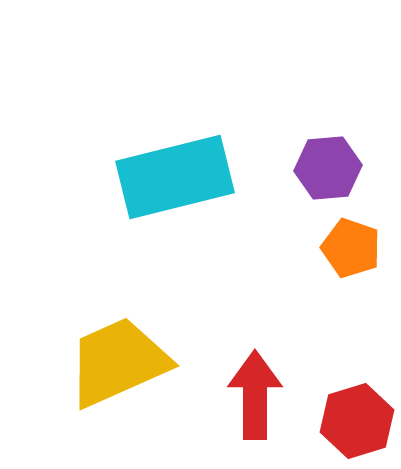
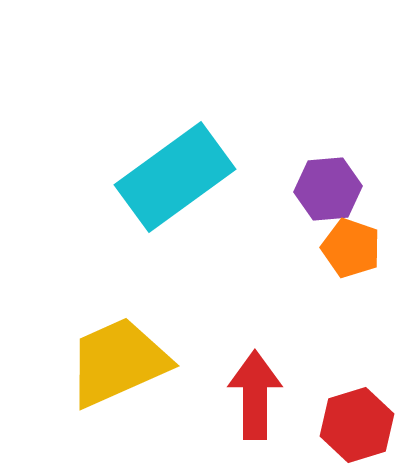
purple hexagon: moved 21 px down
cyan rectangle: rotated 22 degrees counterclockwise
red hexagon: moved 4 px down
